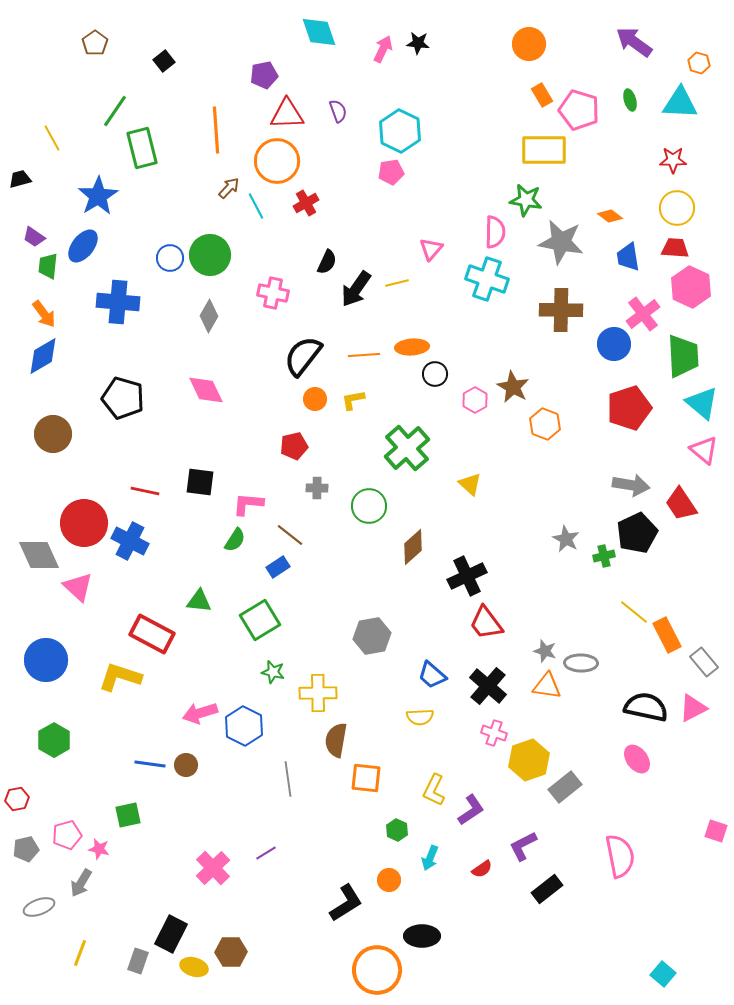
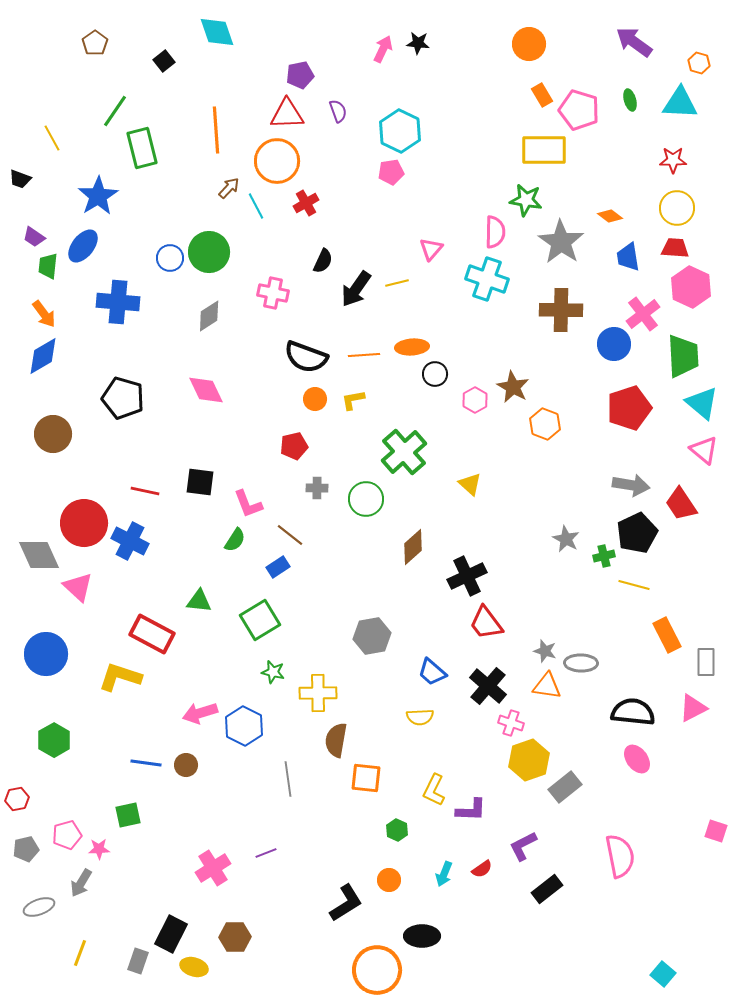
cyan diamond at (319, 32): moved 102 px left
purple pentagon at (264, 75): moved 36 px right
black trapezoid at (20, 179): rotated 145 degrees counterclockwise
gray star at (561, 242): rotated 24 degrees clockwise
green circle at (210, 255): moved 1 px left, 3 px up
black semicircle at (327, 262): moved 4 px left, 1 px up
gray diamond at (209, 316): rotated 28 degrees clockwise
black semicircle at (303, 356): moved 3 px right, 1 px down; rotated 108 degrees counterclockwise
green cross at (407, 448): moved 3 px left, 4 px down
pink L-shape at (248, 504): rotated 116 degrees counterclockwise
green circle at (369, 506): moved 3 px left, 7 px up
yellow line at (634, 612): moved 27 px up; rotated 24 degrees counterclockwise
blue circle at (46, 660): moved 6 px up
gray rectangle at (704, 662): moved 2 px right; rotated 40 degrees clockwise
blue trapezoid at (432, 675): moved 3 px up
black semicircle at (646, 707): moved 13 px left, 5 px down; rotated 6 degrees counterclockwise
pink cross at (494, 733): moved 17 px right, 10 px up
blue line at (150, 764): moved 4 px left, 1 px up
purple L-shape at (471, 810): rotated 36 degrees clockwise
pink star at (99, 849): rotated 15 degrees counterclockwise
purple line at (266, 853): rotated 10 degrees clockwise
cyan arrow at (430, 858): moved 14 px right, 16 px down
pink cross at (213, 868): rotated 12 degrees clockwise
brown hexagon at (231, 952): moved 4 px right, 15 px up
